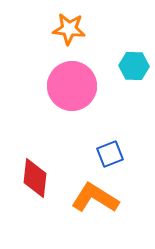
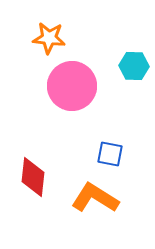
orange star: moved 20 px left, 9 px down
blue square: rotated 32 degrees clockwise
red diamond: moved 2 px left, 1 px up
